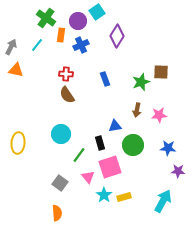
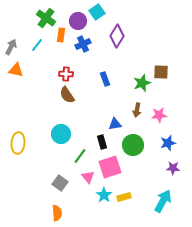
blue cross: moved 2 px right, 1 px up
green star: moved 1 px right, 1 px down
blue triangle: moved 2 px up
black rectangle: moved 2 px right, 1 px up
blue star: moved 5 px up; rotated 21 degrees counterclockwise
green line: moved 1 px right, 1 px down
purple star: moved 5 px left, 3 px up
